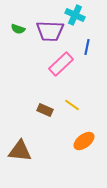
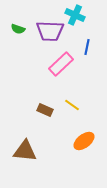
brown triangle: moved 5 px right
